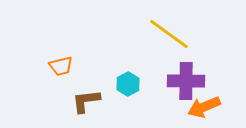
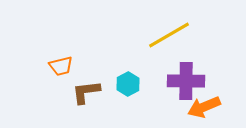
yellow line: moved 1 px down; rotated 66 degrees counterclockwise
brown L-shape: moved 9 px up
